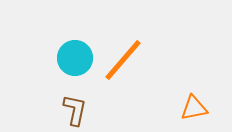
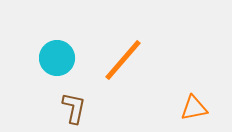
cyan circle: moved 18 px left
brown L-shape: moved 1 px left, 2 px up
